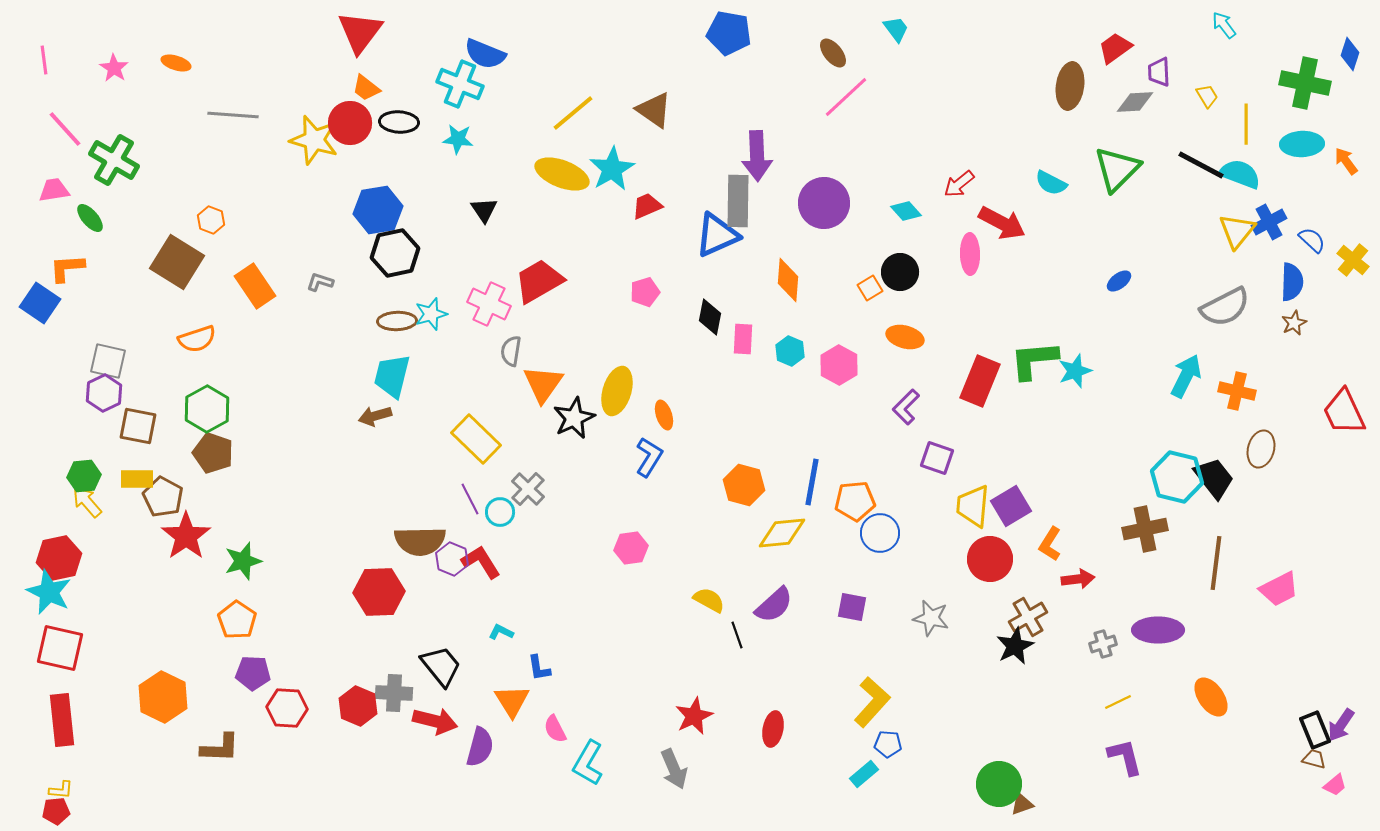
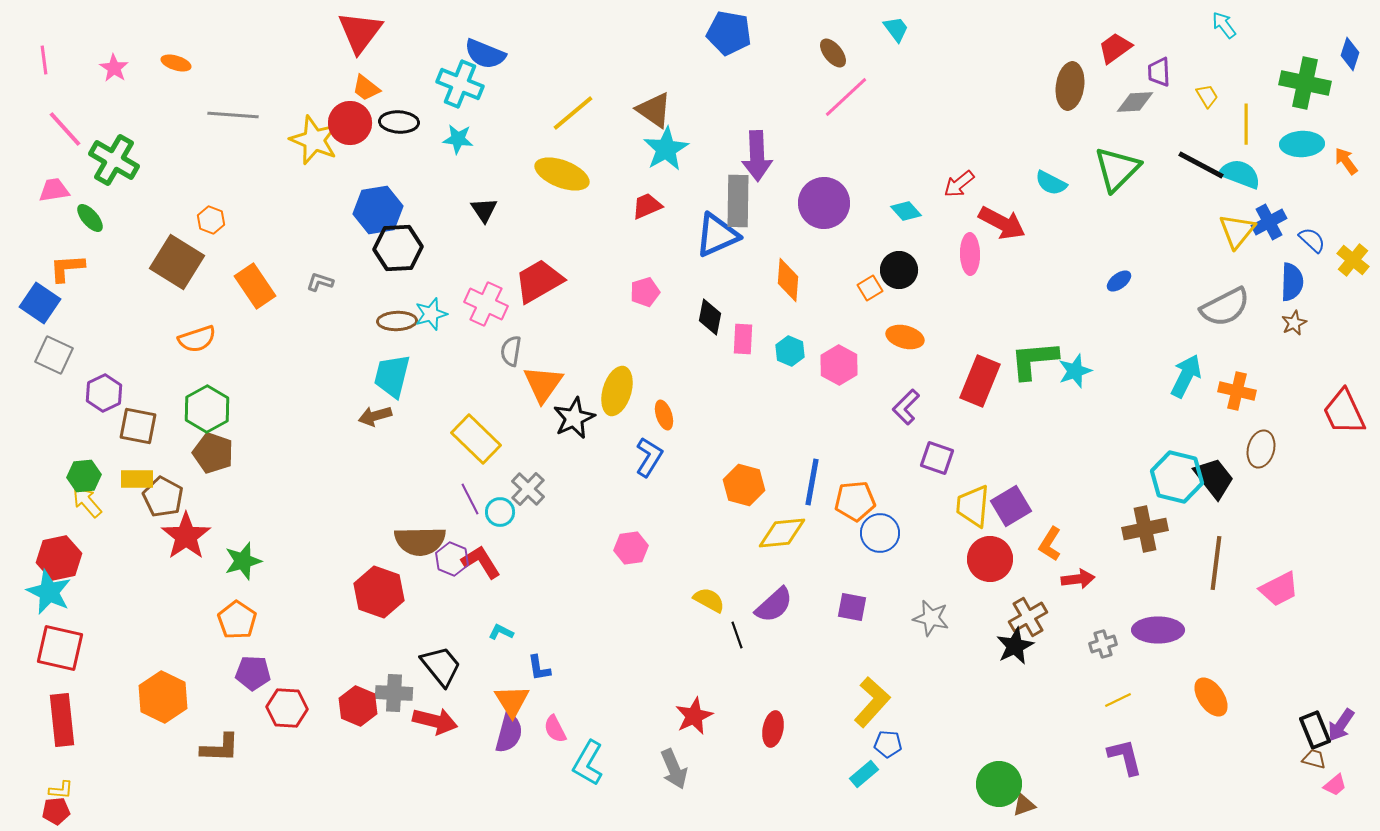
yellow star at (314, 140): rotated 6 degrees clockwise
cyan star at (612, 169): moved 54 px right, 20 px up
black hexagon at (395, 253): moved 3 px right, 5 px up; rotated 9 degrees clockwise
black circle at (900, 272): moved 1 px left, 2 px up
pink cross at (489, 304): moved 3 px left
gray square at (108, 361): moved 54 px left, 6 px up; rotated 12 degrees clockwise
red hexagon at (379, 592): rotated 21 degrees clockwise
yellow line at (1118, 702): moved 2 px up
purple semicircle at (480, 747): moved 29 px right, 14 px up
brown triangle at (1022, 804): moved 2 px right, 1 px down
